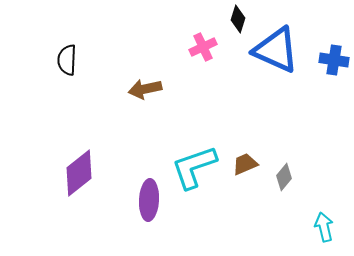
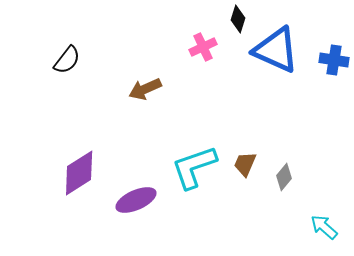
black semicircle: rotated 144 degrees counterclockwise
brown arrow: rotated 12 degrees counterclockwise
brown trapezoid: rotated 44 degrees counterclockwise
purple diamond: rotated 6 degrees clockwise
purple ellipse: moved 13 px left; rotated 63 degrees clockwise
cyan arrow: rotated 36 degrees counterclockwise
